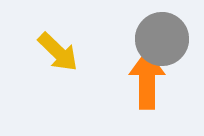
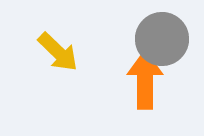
orange arrow: moved 2 px left
